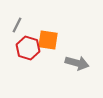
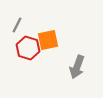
orange square: rotated 20 degrees counterclockwise
gray arrow: moved 4 px down; rotated 95 degrees clockwise
